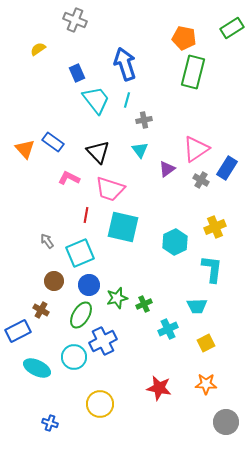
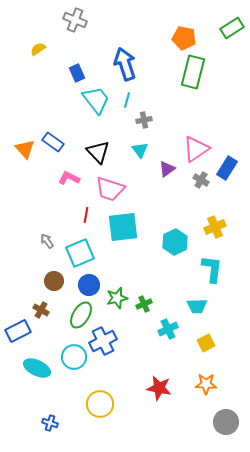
cyan square at (123, 227): rotated 20 degrees counterclockwise
